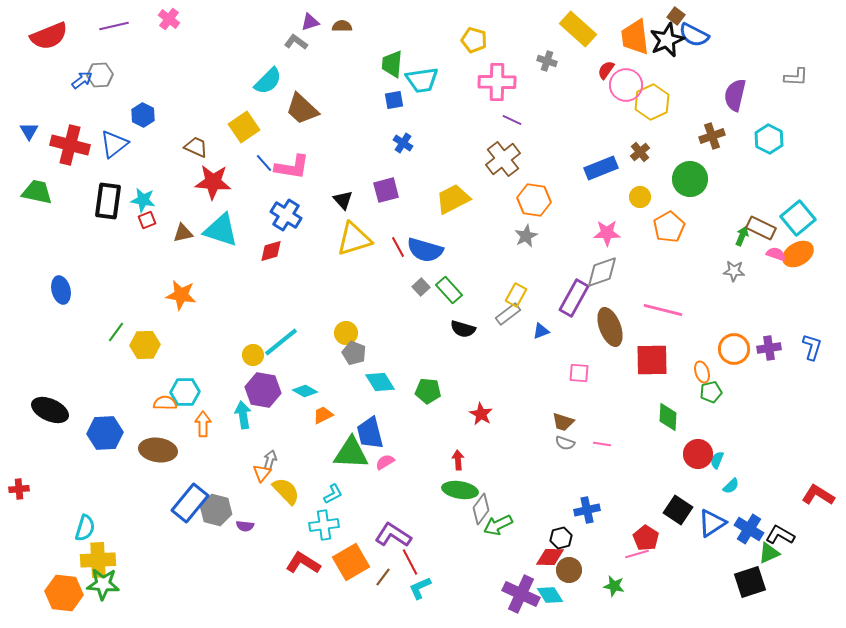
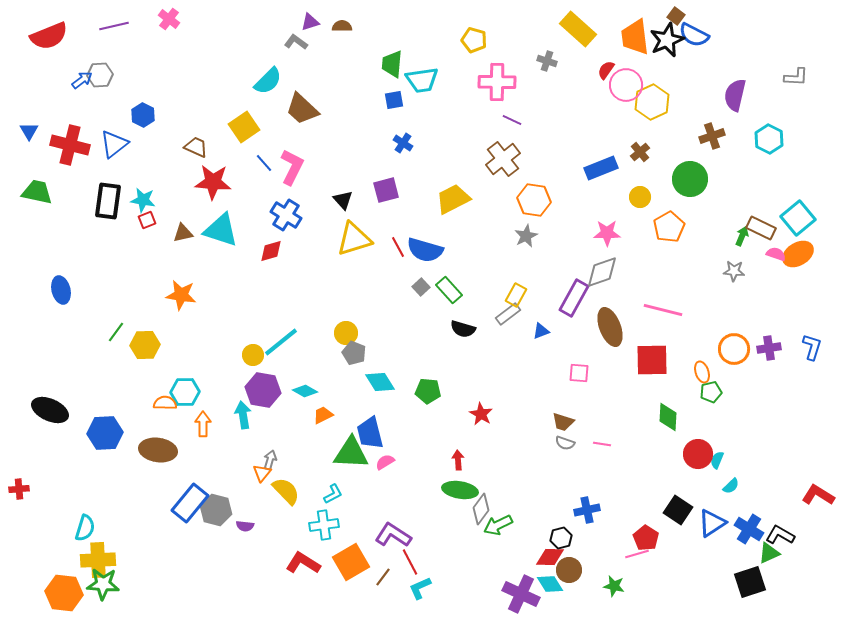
pink L-shape at (292, 167): rotated 72 degrees counterclockwise
cyan diamond at (550, 595): moved 11 px up
